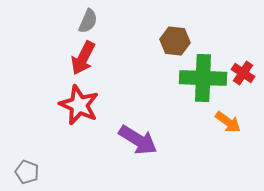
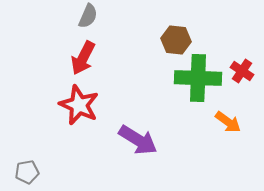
gray semicircle: moved 5 px up
brown hexagon: moved 1 px right, 1 px up
red cross: moved 1 px left, 2 px up
green cross: moved 5 px left
gray pentagon: rotated 30 degrees counterclockwise
